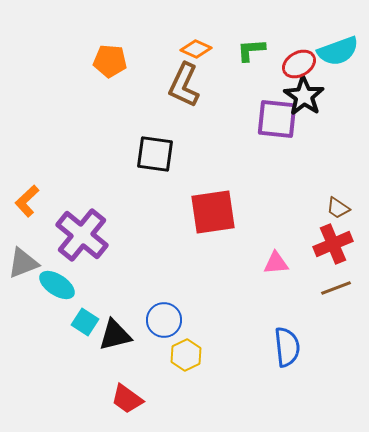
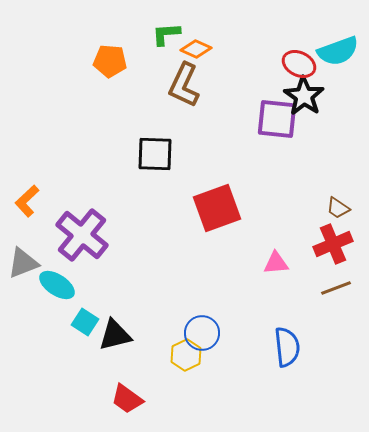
green L-shape: moved 85 px left, 16 px up
red ellipse: rotated 56 degrees clockwise
black square: rotated 6 degrees counterclockwise
red square: moved 4 px right, 4 px up; rotated 12 degrees counterclockwise
blue circle: moved 38 px right, 13 px down
